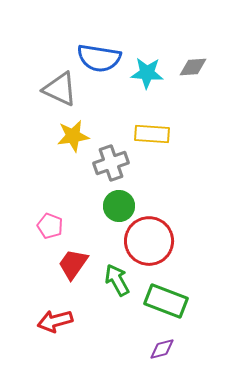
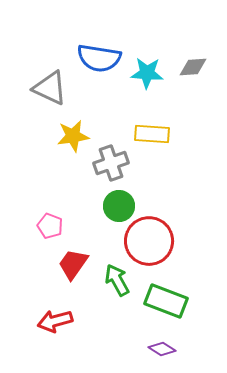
gray triangle: moved 10 px left, 1 px up
purple diamond: rotated 48 degrees clockwise
